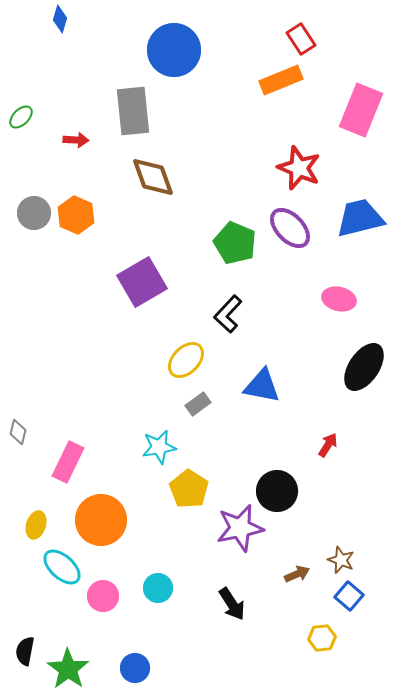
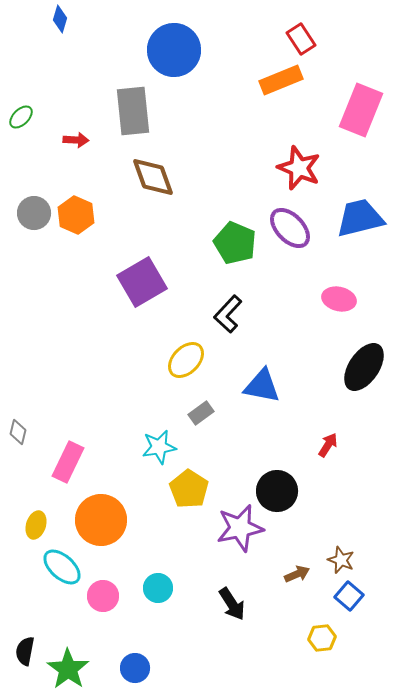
gray rectangle at (198, 404): moved 3 px right, 9 px down
